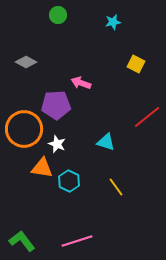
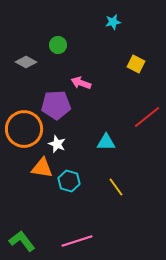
green circle: moved 30 px down
cyan triangle: rotated 18 degrees counterclockwise
cyan hexagon: rotated 10 degrees counterclockwise
